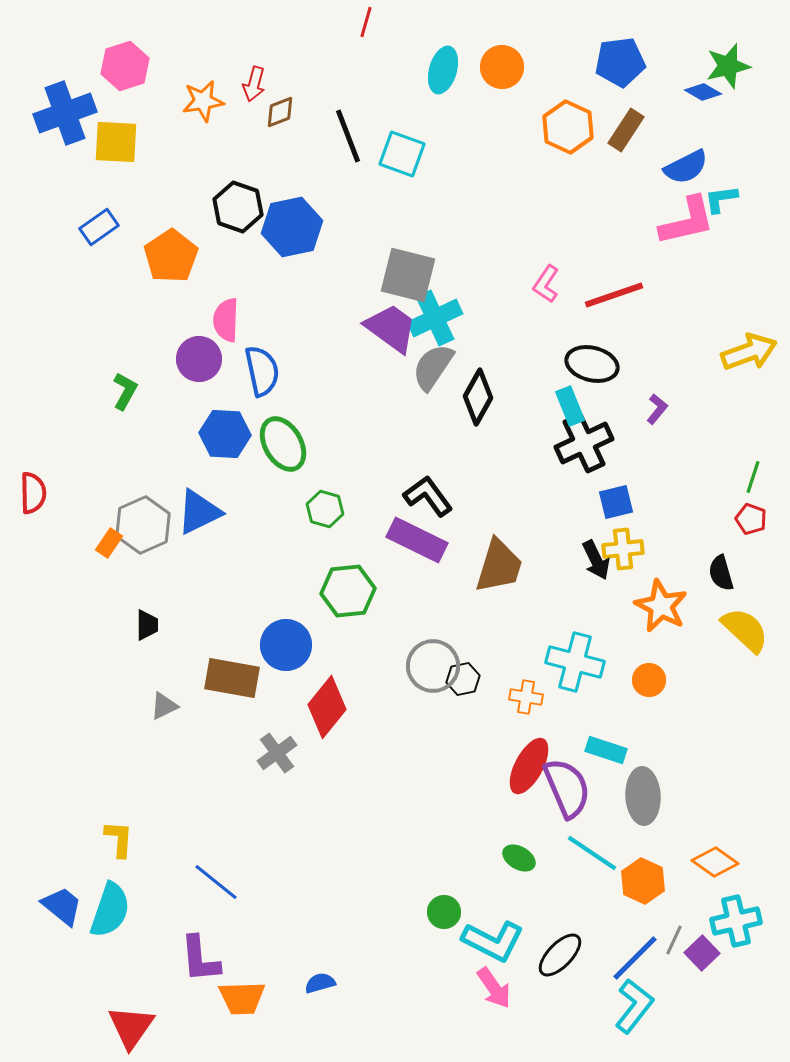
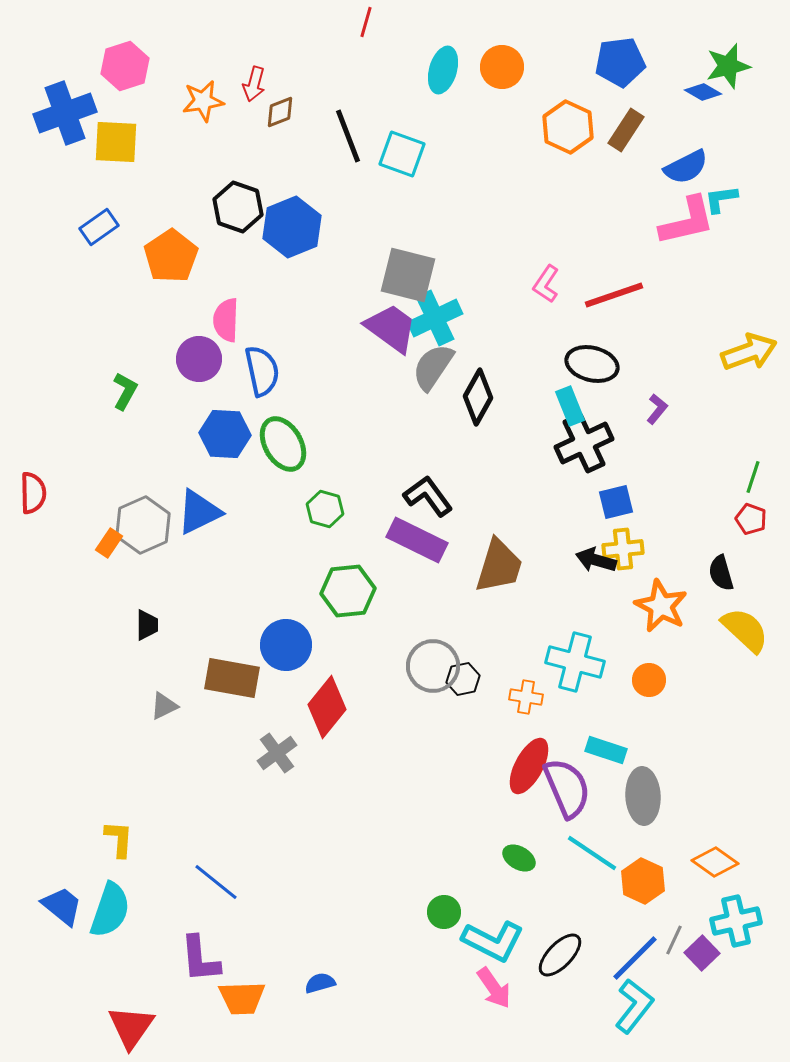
blue hexagon at (292, 227): rotated 10 degrees counterclockwise
black arrow at (596, 560): rotated 132 degrees clockwise
